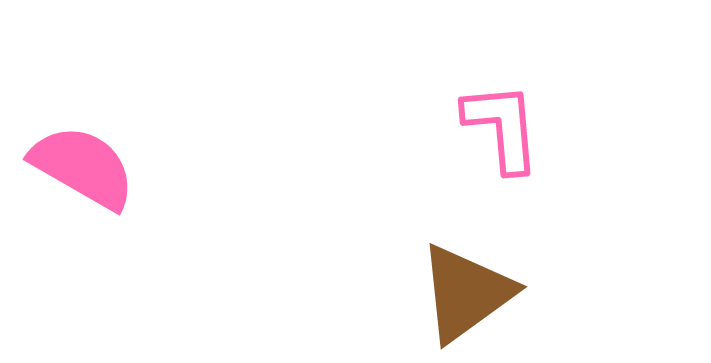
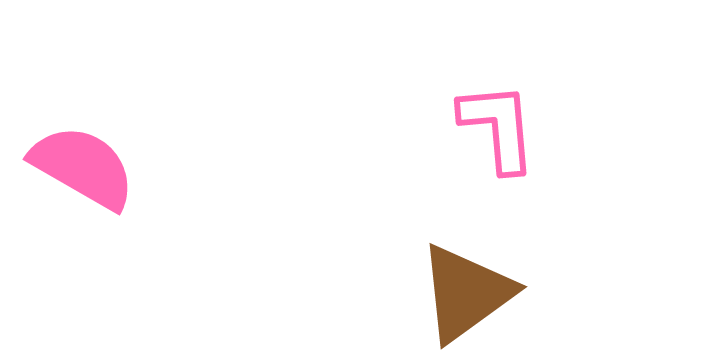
pink L-shape: moved 4 px left
